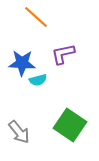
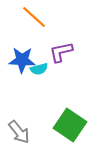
orange line: moved 2 px left
purple L-shape: moved 2 px left, 2 px up
blue star: moved 3 px up
cyan semicircle: moved 1 px right, 11 px up
